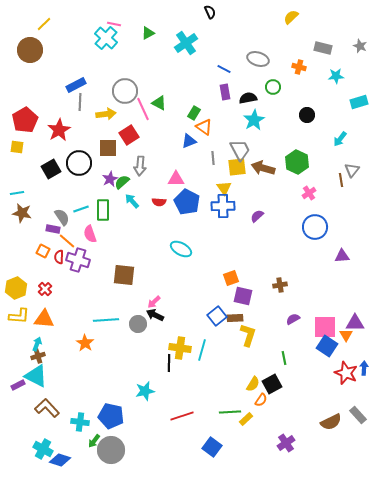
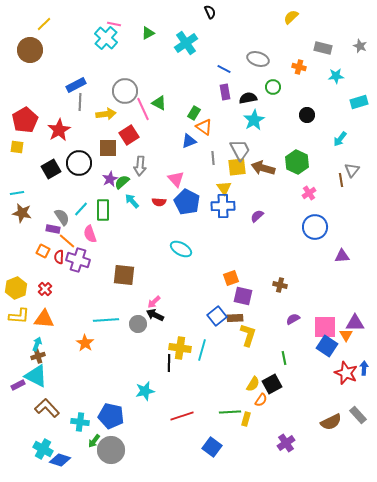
pink triangle at (176, 179): rotated 48 degrees clockwise
cyan line at (81, 209): rotated 28 degrees counterclockwise
brown cross at (280, 285): rotated 24 degrees clockwise
yellow rectangle at (246, 419): rotated 32 degrees counterclockwise
